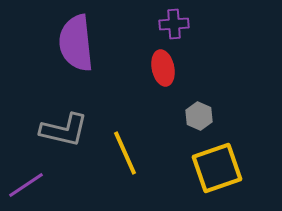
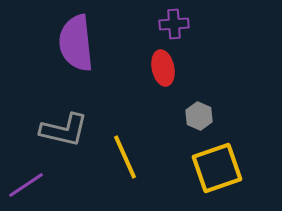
yellow line: moved 4 px down
